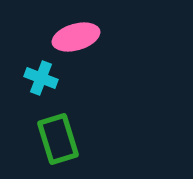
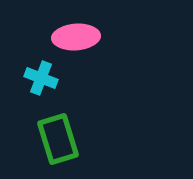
pink ellipse: rotated 12 degrees clockwise
